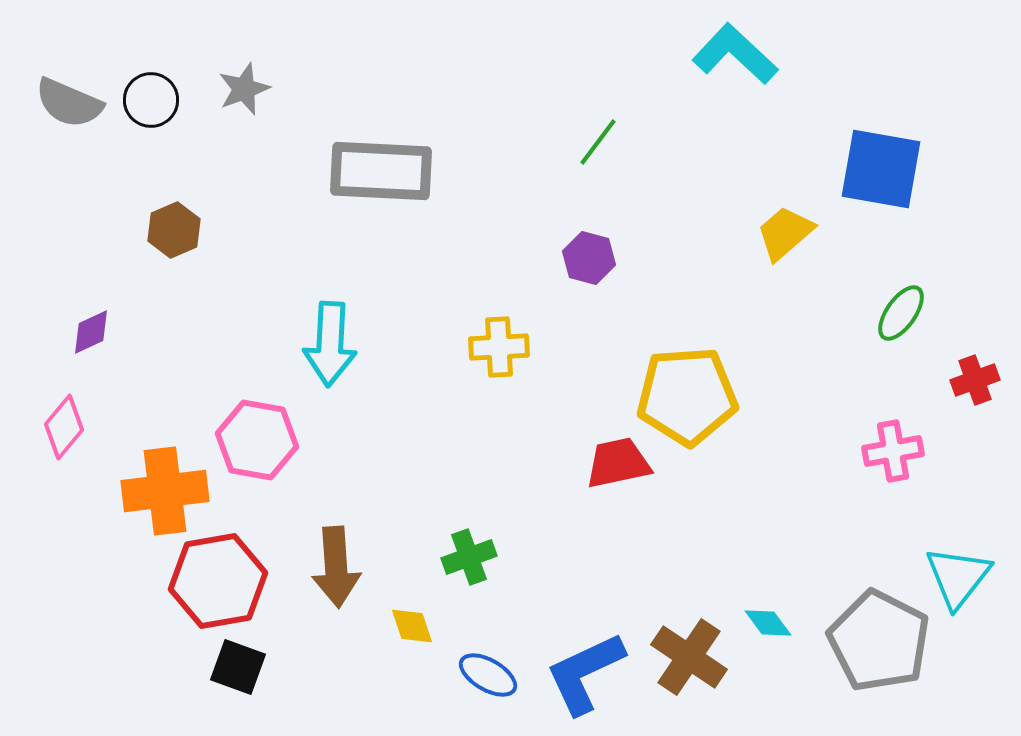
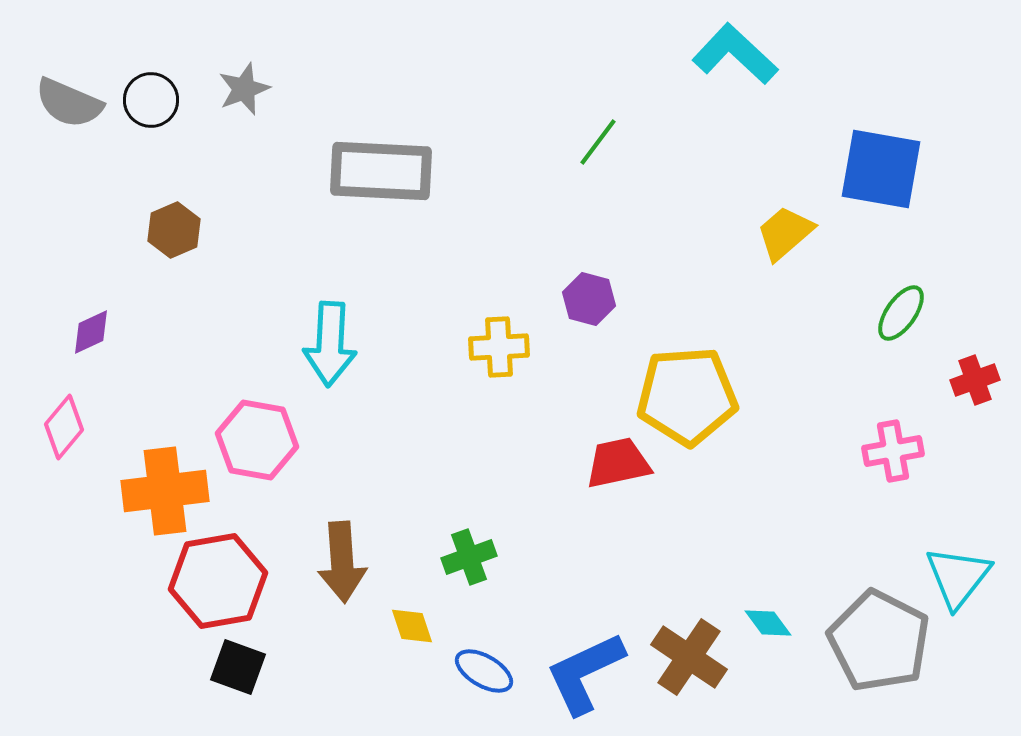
purple hexagon: moved 41 px down
brown arrow: moved 6 px right, 5 px up
blue ellipse: moved 4 px left, 4 px up
